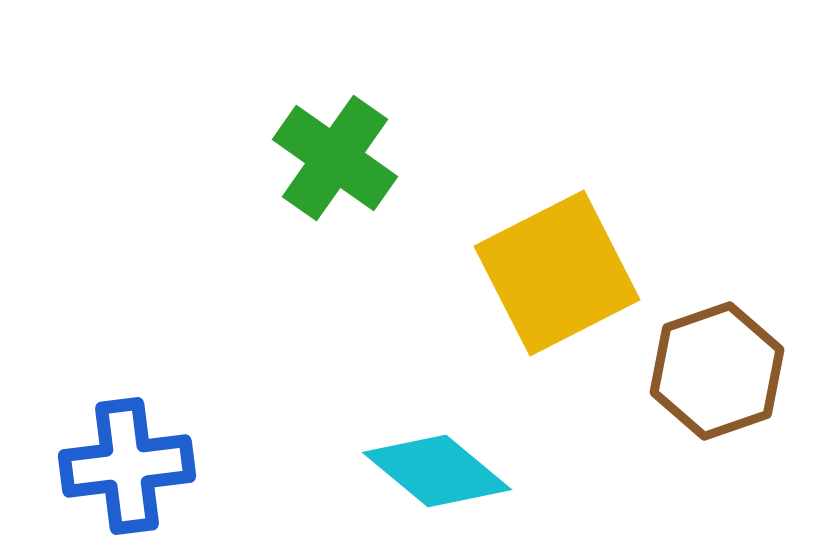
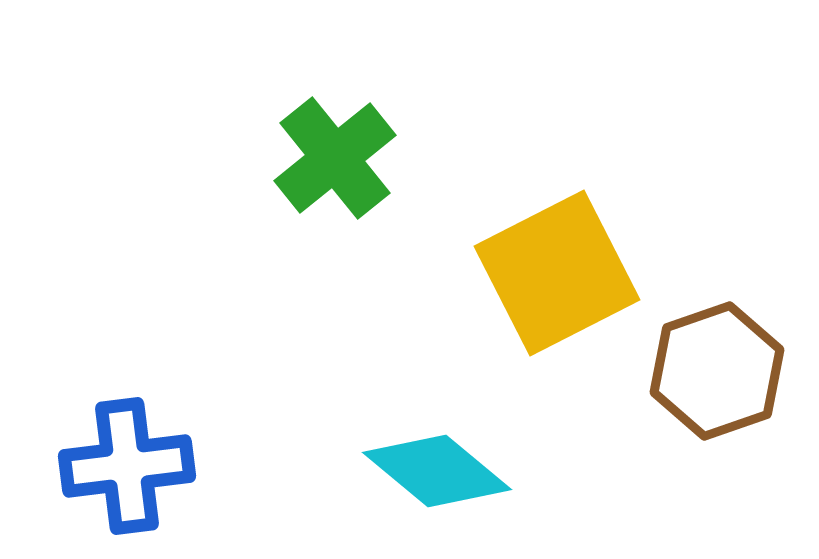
green cross: rotated 16 degrees clockwise
